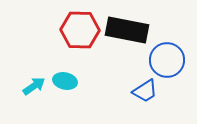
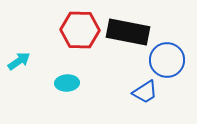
black rectangle: moved 1 px right, 2 px down
cyan ellipse: moved 2 px right, 2 px down; rotated 15 degrees counterclockwise
cyan arrow: moved 15 px left, 25 px up
blue trapezoid: moved 1 px down
